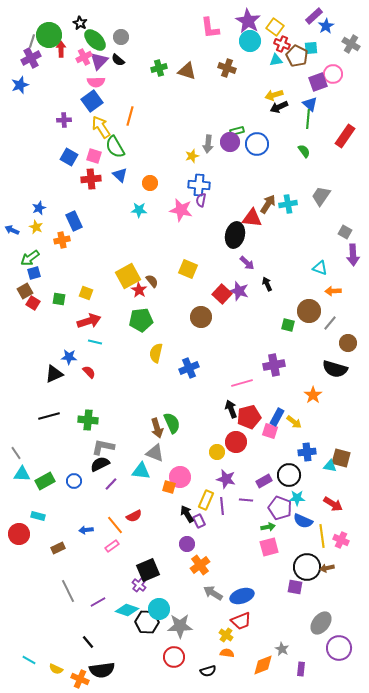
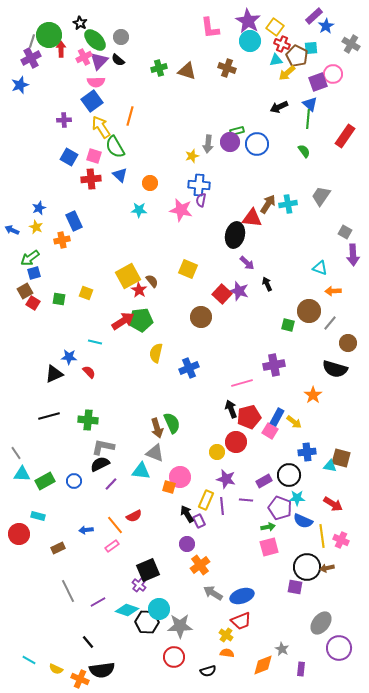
yellow arrow at (274, 95): moved 13 px right, 22 px up; rotated 24 degrees counterclockwise
red arrow at (89, 321): moved 34 px right; rotated 15 degrees counterclockwise
pink square at (270, 431): rotated 14 degrees clockwise
